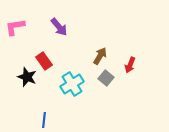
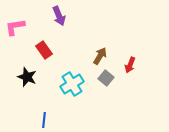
purple arrow: moved 11 px up; rotated 18 degrees clockwise
red rectangle: moved 11 px up
